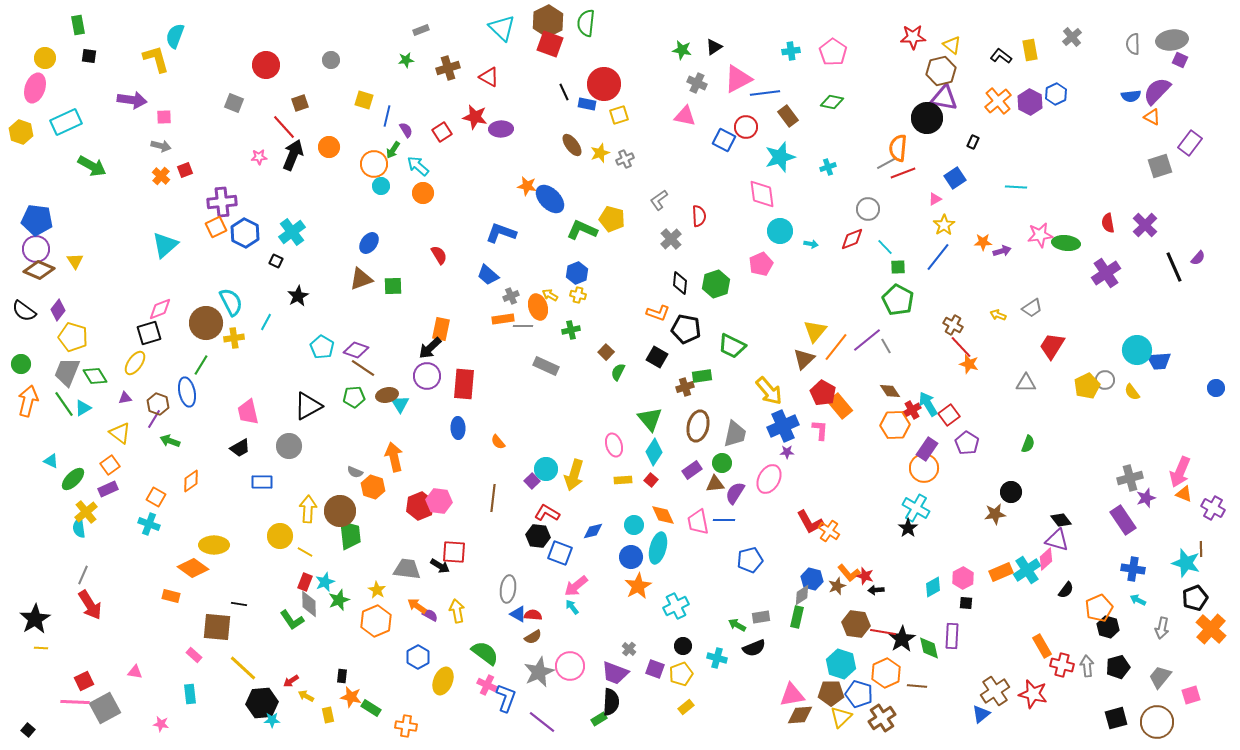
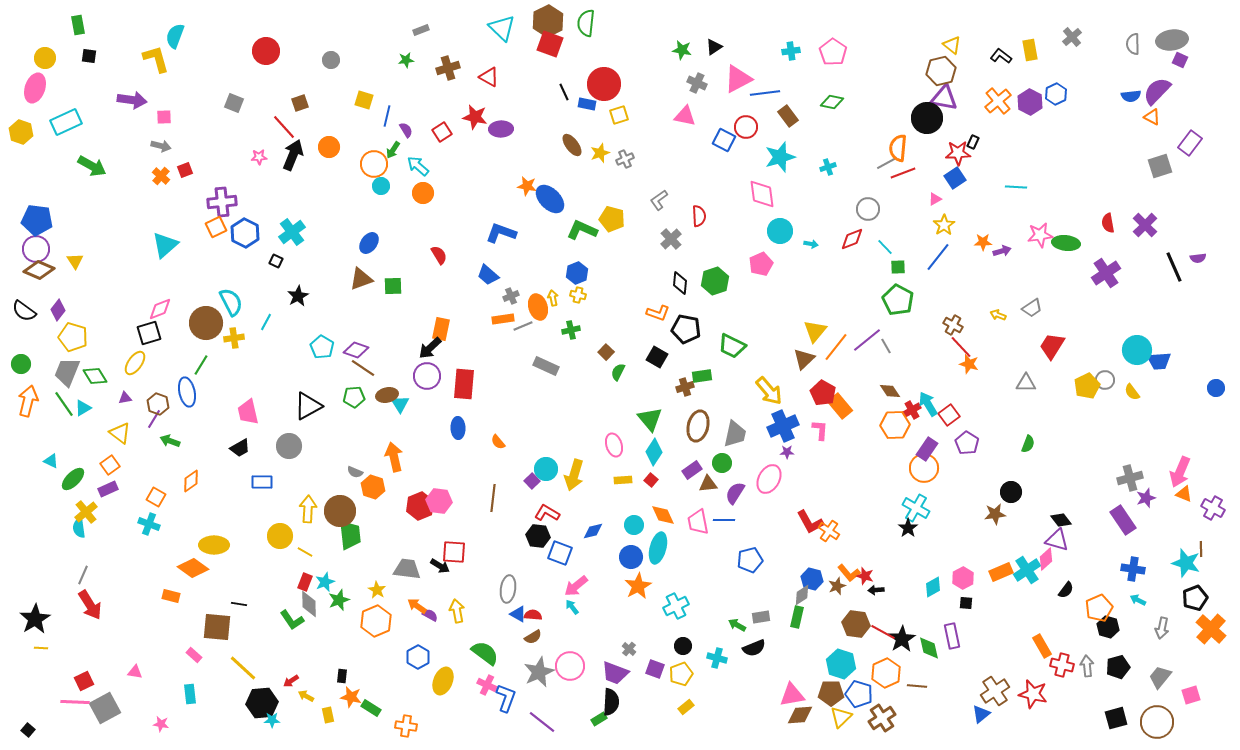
red star at (913, 37): moved 45 px right, 116 px down
red circle at (266, 65): moved 14 px up
purple semicircle at (1198, 258): rotated 42 degrees clockwise
green hexagon at (716, 284): moved 1 px left, 3 px up
yellow arrow at (550, 295): moved 3 px right, 3 px down; rotated 49 degrees clockwise
gray line at (523, 326): rotated 24 degrees counterclockwise
brown triangle at (715, 484): moved 7 px left
red line at (883, 632): rotated 20 degrees clockwise
purple rectangle at (952, 636): rotated 15 degrees counterclockwise
